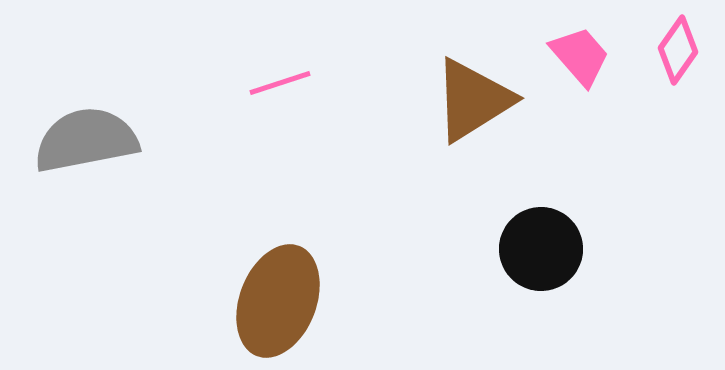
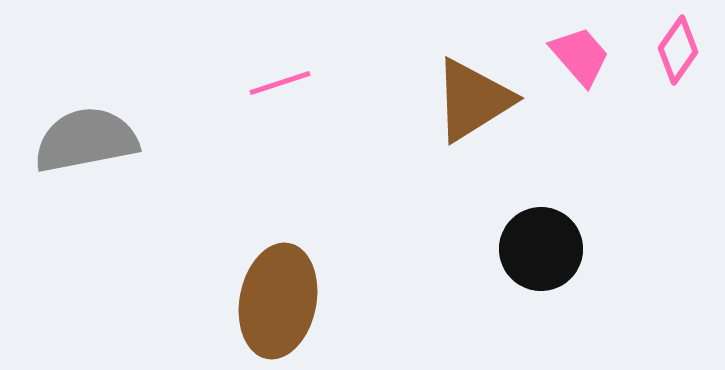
brown ellipse: rotated 10 degrees counterclockwise
